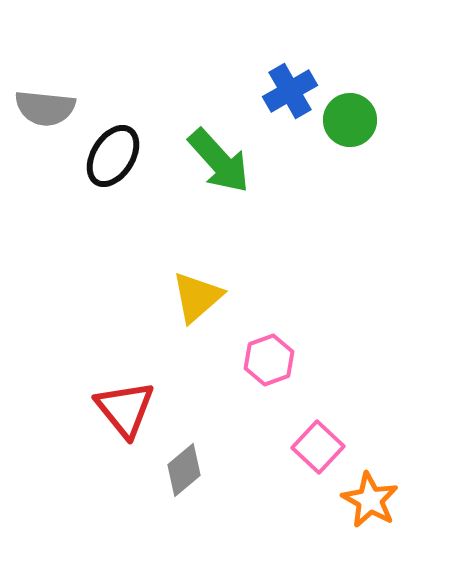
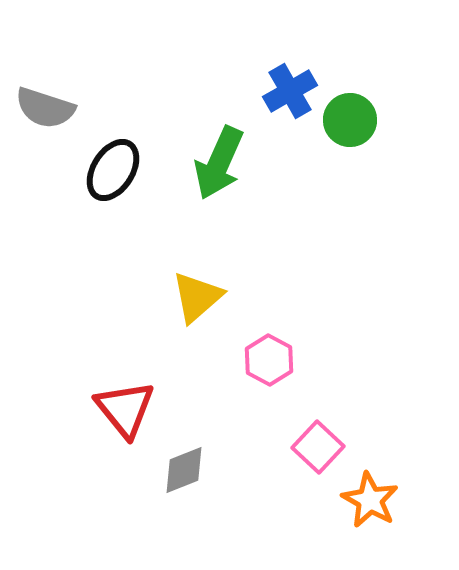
gray semicircle: rotated 12 degrees clockwise
black ellipse: moved 14 px down
green arrow: moved 2 px down; rotated 66 degrees clockwise
pink hexagon: rotated 12 degrees counterclockwise
gray diamond: rotated 18 degrees clockwise
